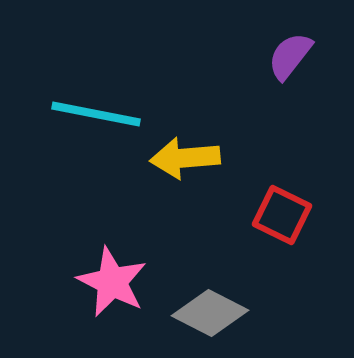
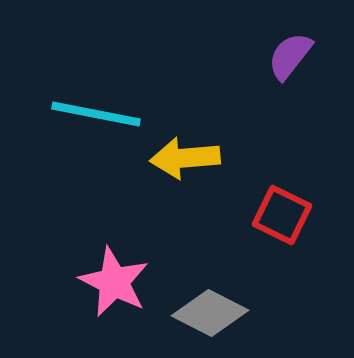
pink star: moved 2 px right
